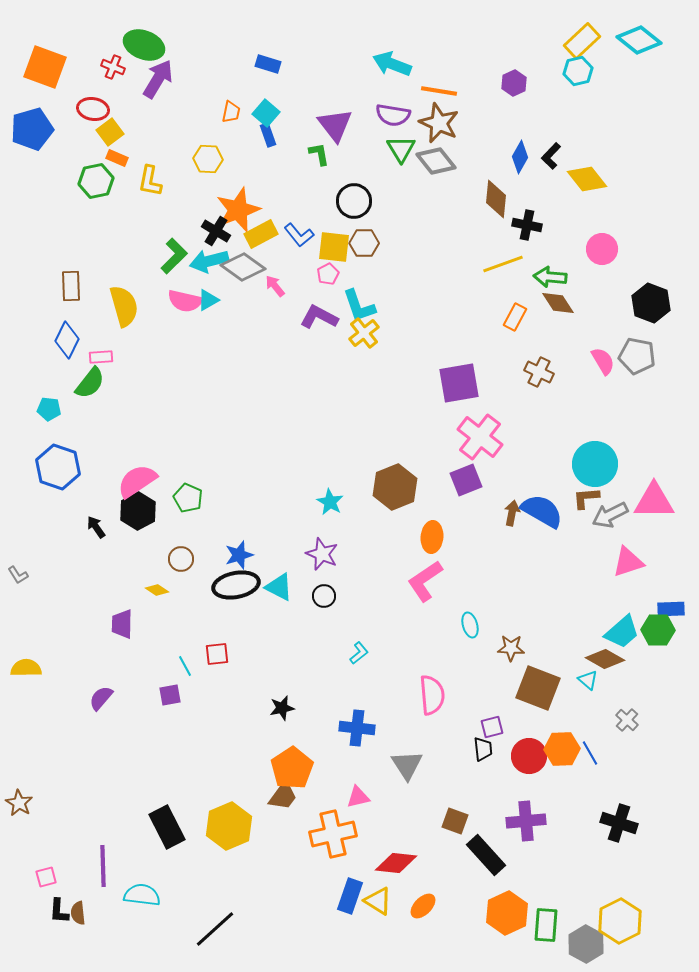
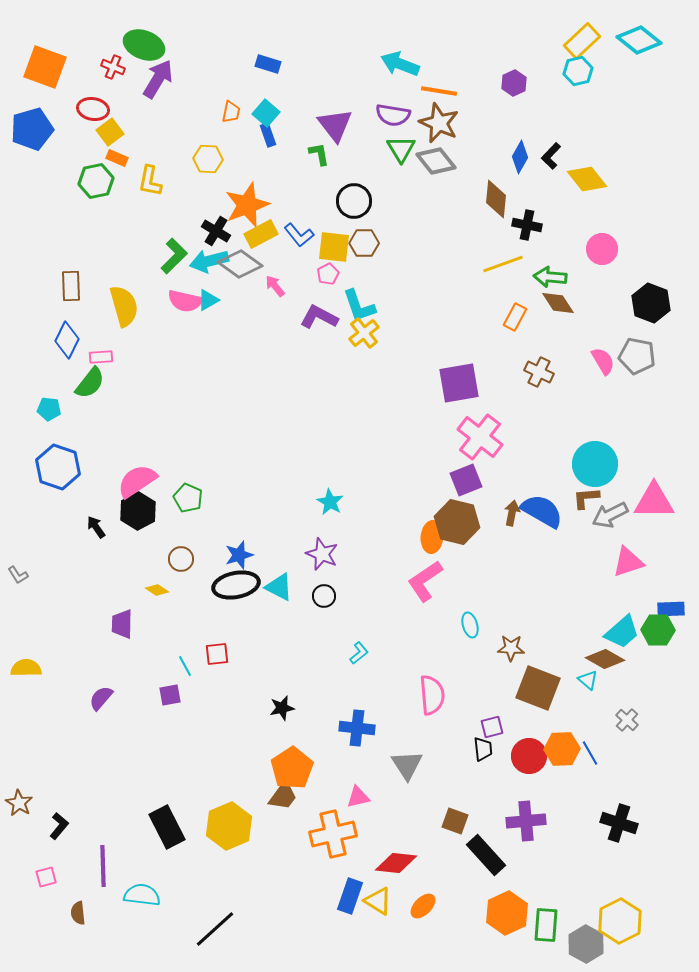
cyan arrow at (392, 64): moved 8 px right
orange star at (238, 210): moved 9 px right, 5 px up
gray diamond at (243, 267): moved 3 px left, 3 px up
brown hexagon at (395, 487): moved 62 px right, 35 px down; rotated 24 degrees counterclockwise
black L-shape at (59, 911): moved 85 px up; rotated 144 degrees counterclockwise
